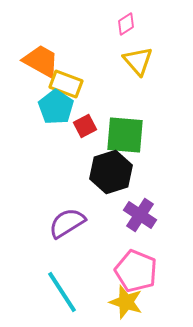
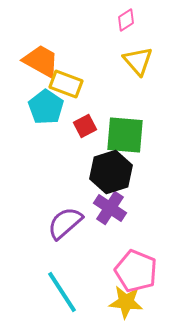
pink diamond: moved 4 px up
cyan pentagon: moved 10 px left
purple cross: moved 30 px left, 7 px up
purple semicircle: moved 2 px left; rotated 9 degrees counterclockwise
yellow star: rotated 12 degrees counterclockwise
